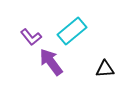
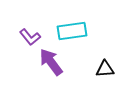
cyan rectangle: rotated 32 degrees clockwise
purple L-shape: moved 1 px left
